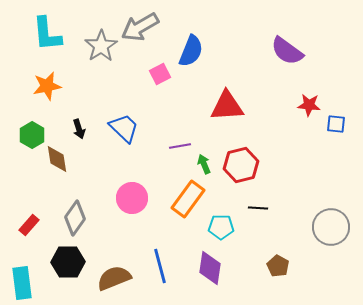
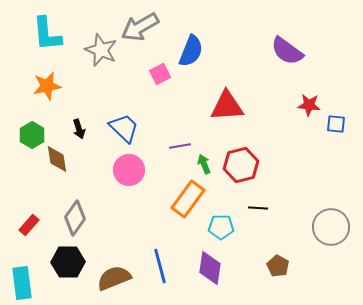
gray star: moved 4 px down; rotated 16 degrees counterclockwise
pink circle: moved 3 px left, 28 px up
